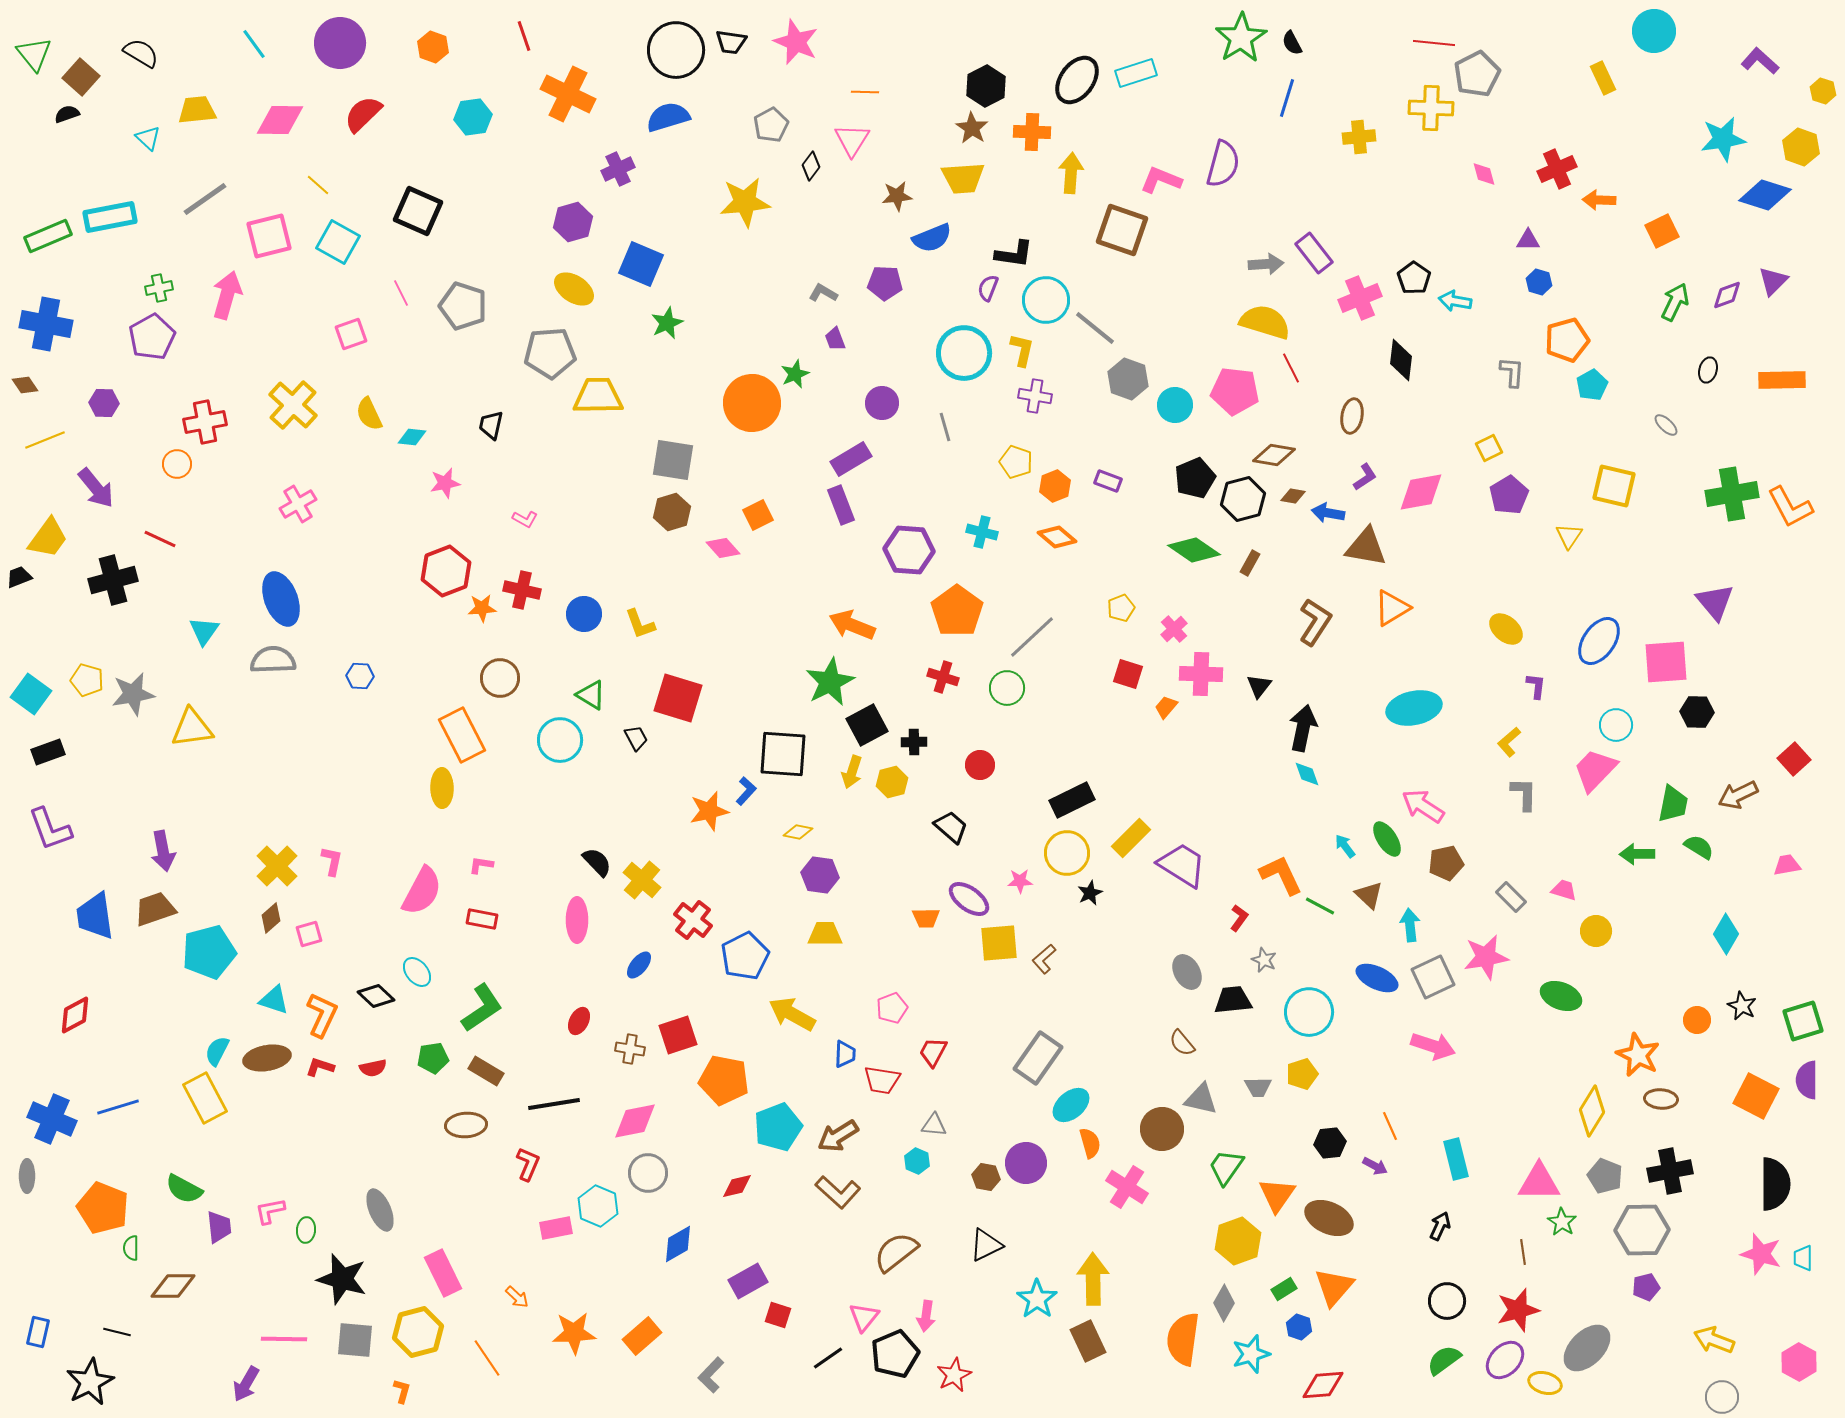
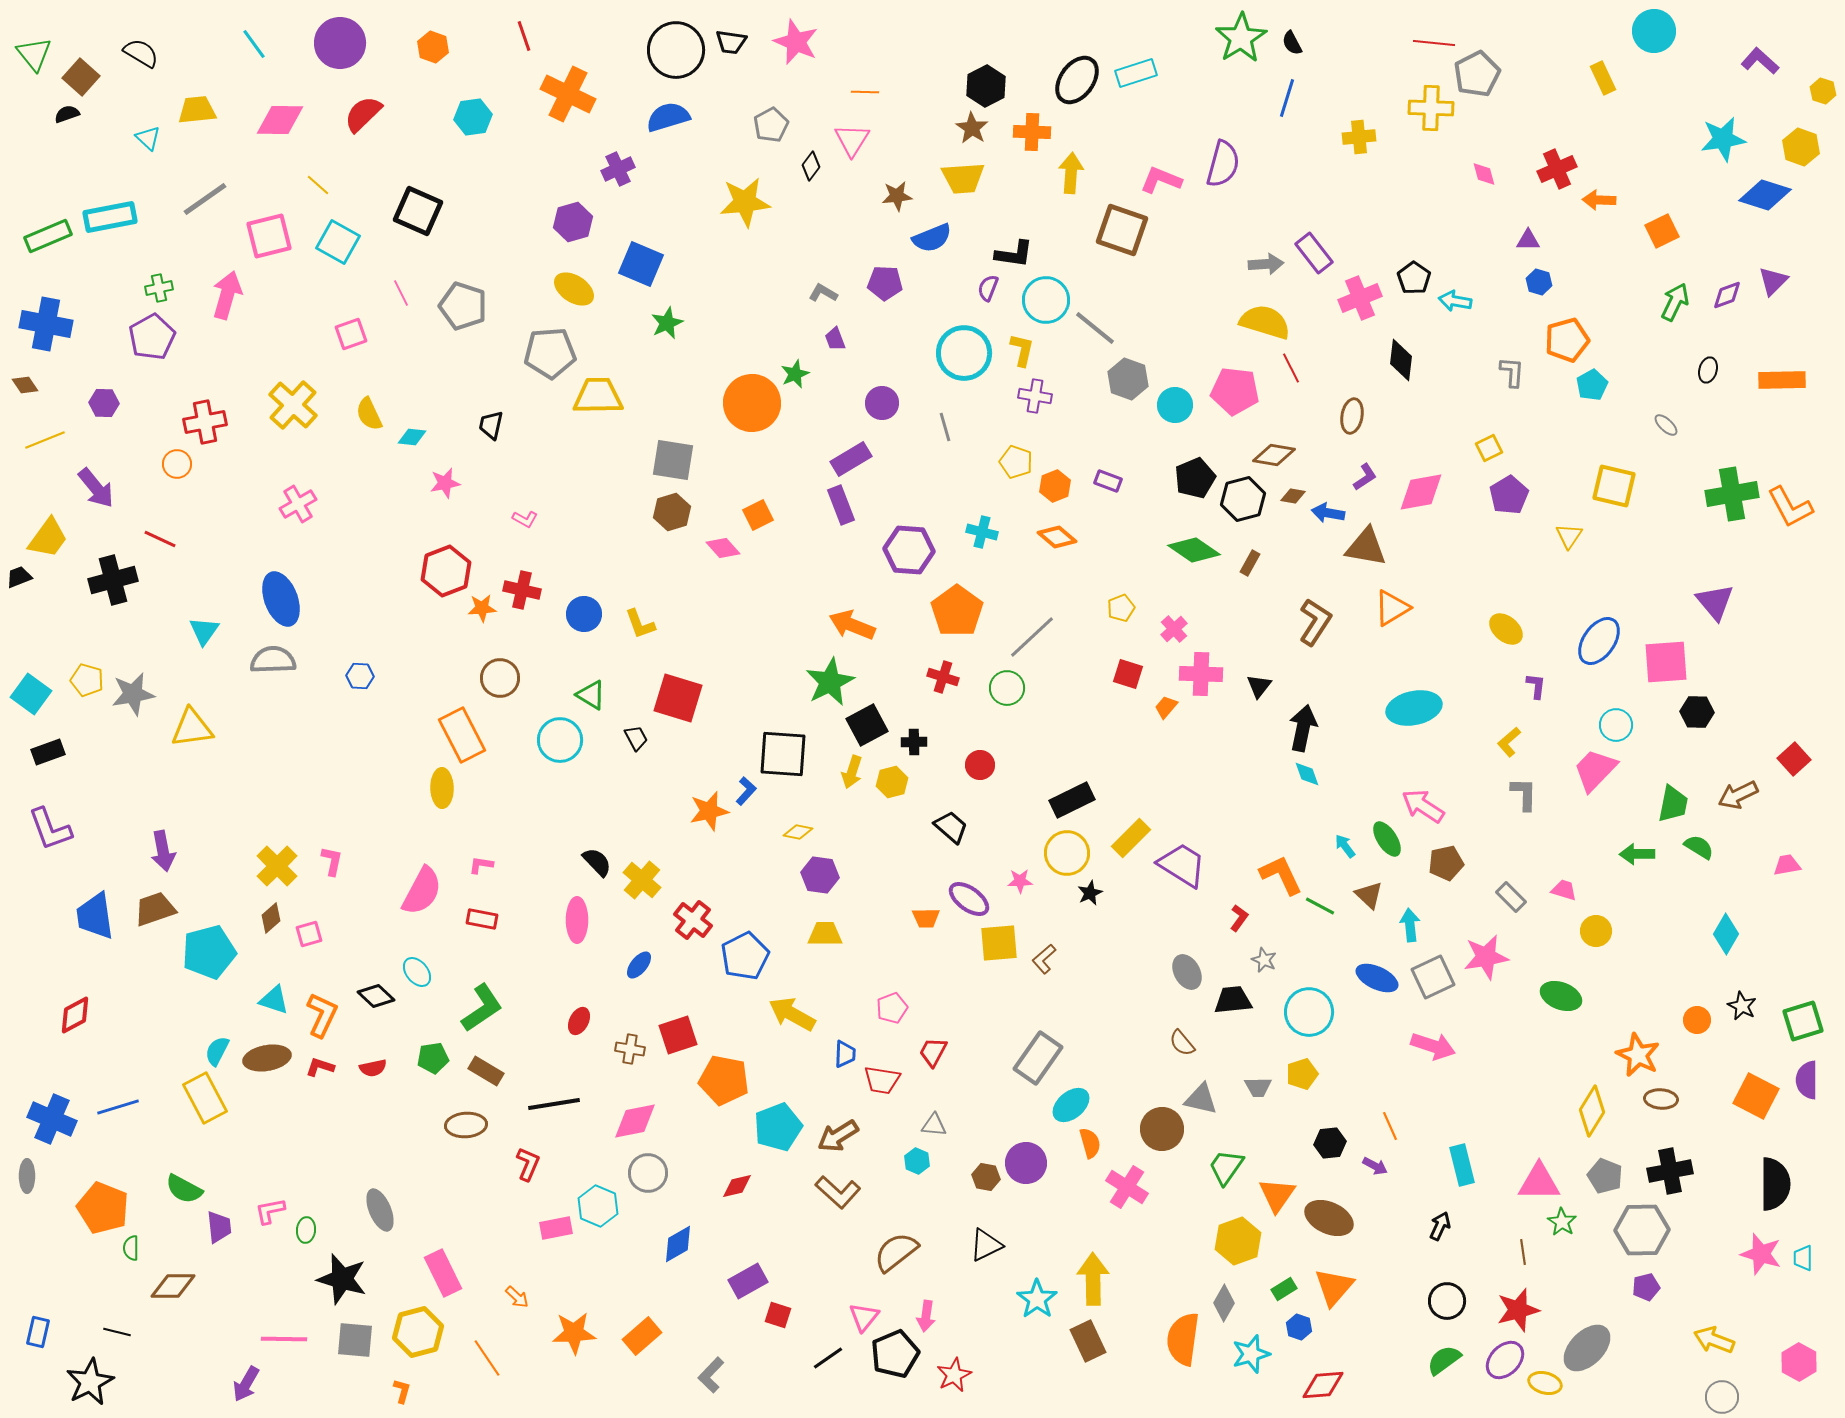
cyan rectangle at (1456, 1159): moved 6 px right, 6 px down
